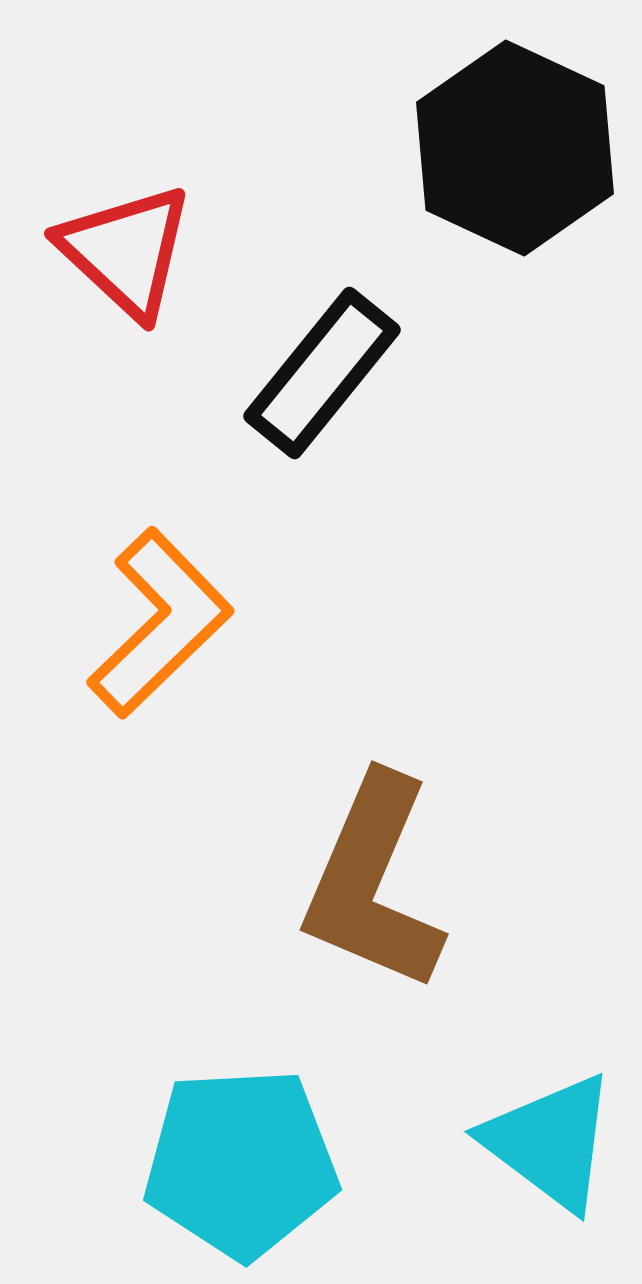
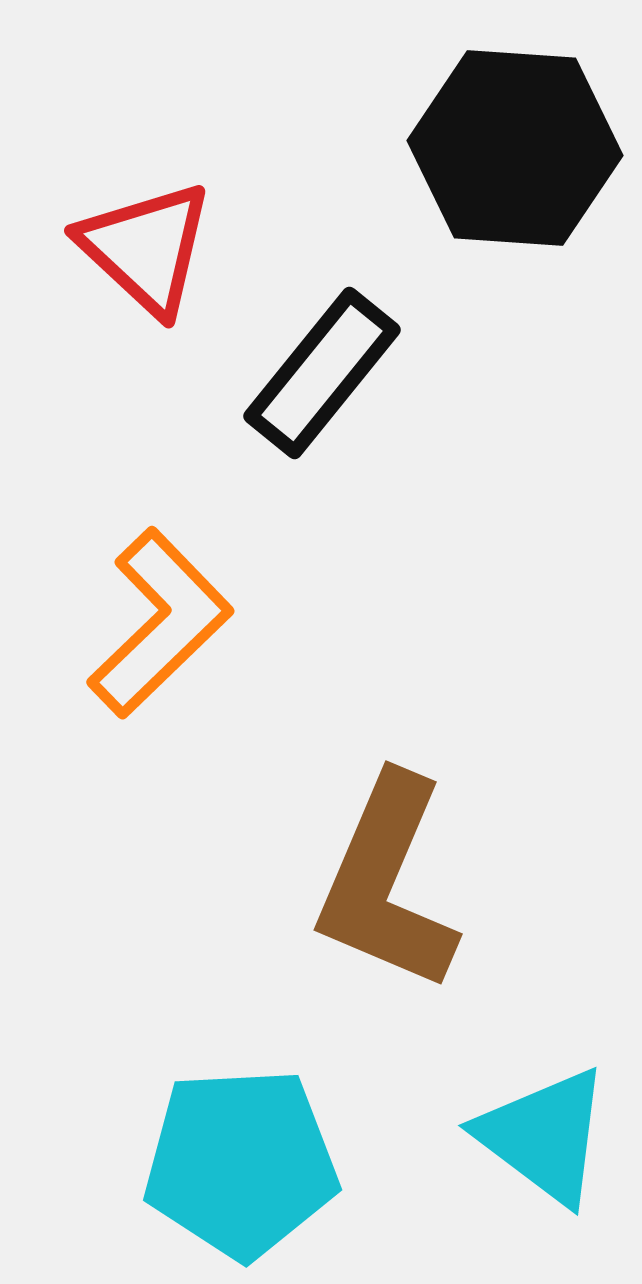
black hexagon: rotated 21 degrees counterclockwise
red triangle: moved 20 px right, 3 px up
brown L-shape: moved 14 px right
cyan triangle: moved 6 px left, 6 px up
